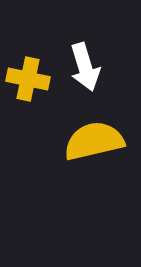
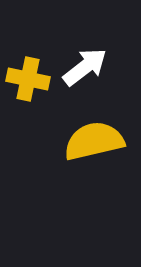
white arrow: rotated 111 degrees counterclockwise
